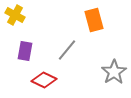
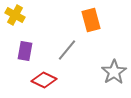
orange rectangle: moved 3 px left
